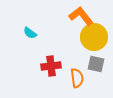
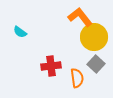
orange L-shape: moved 1 px left, 1 px down
cyan semicircle: moved 10 px left, 1 px up
gray square: rotated 30 degrees clockwise
